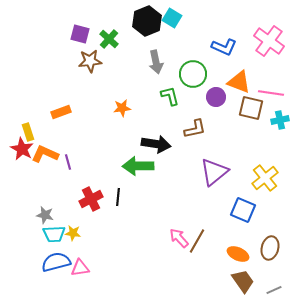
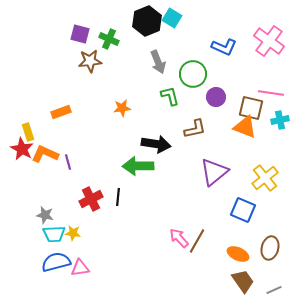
green cross: rotated 18 degrees counterclockwise
gray arrow: moved 2 px right; rotated 10 degrees counterclockwise
orange triangle: moved 6 px right, 45 px down
